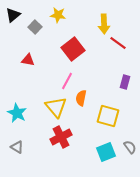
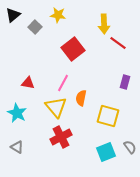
red triangle: moved 23 px down
pink line: moved 4 px left, 2 px down
